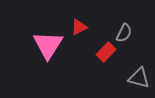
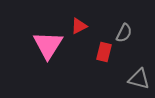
red triangle: moved 1 px up
red rectangle: moved 2 px left; rotated 30 degrees counterclockwise
gray triangle: moved 1 px down
